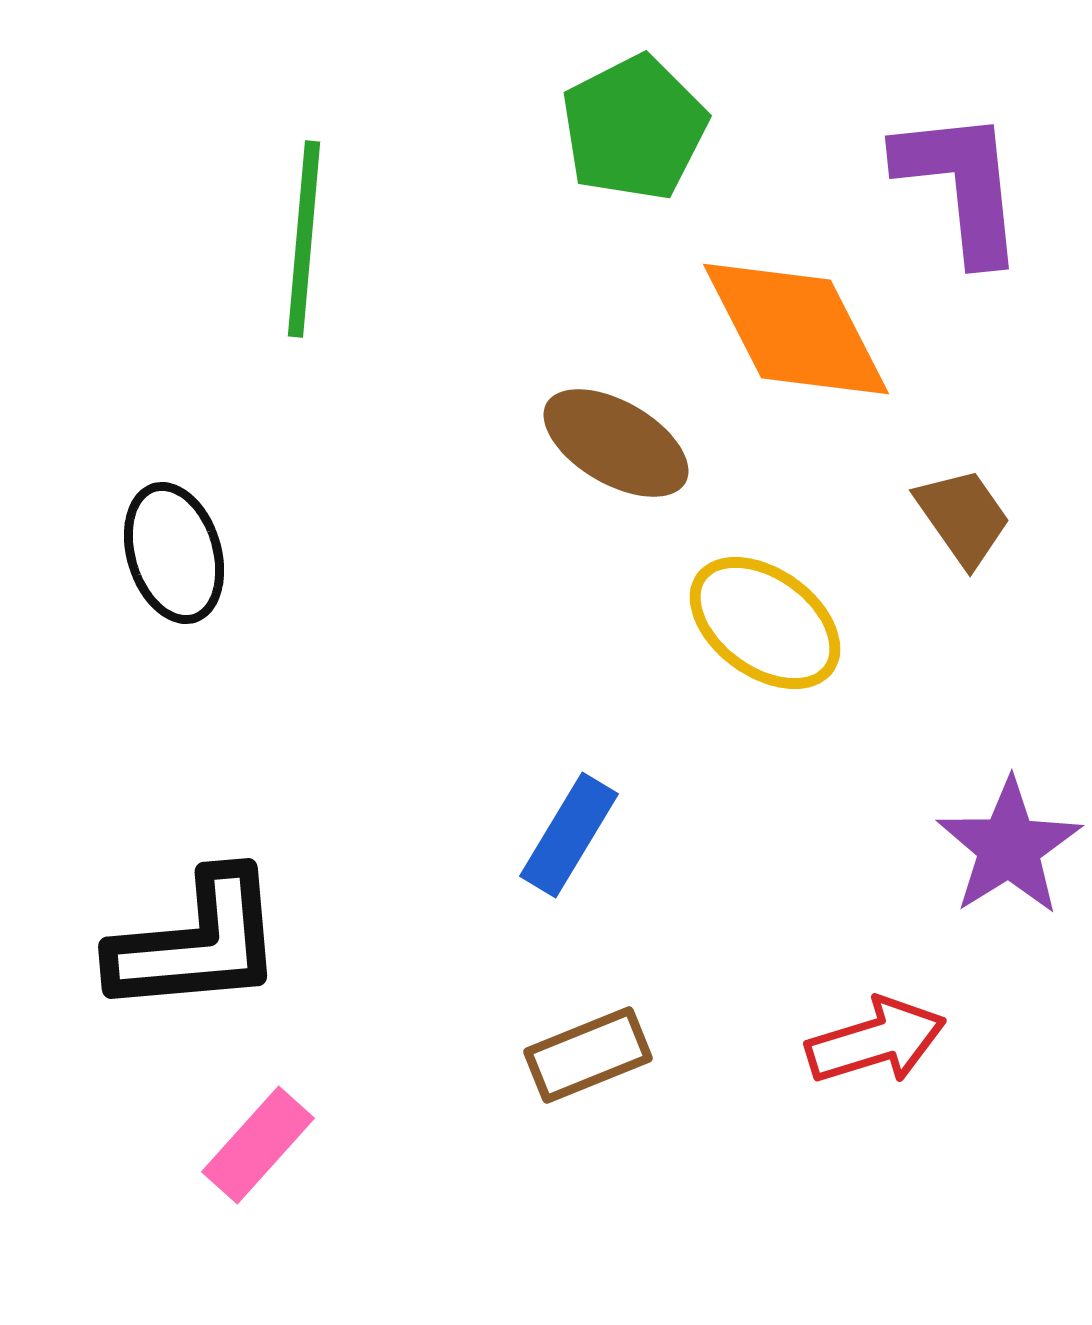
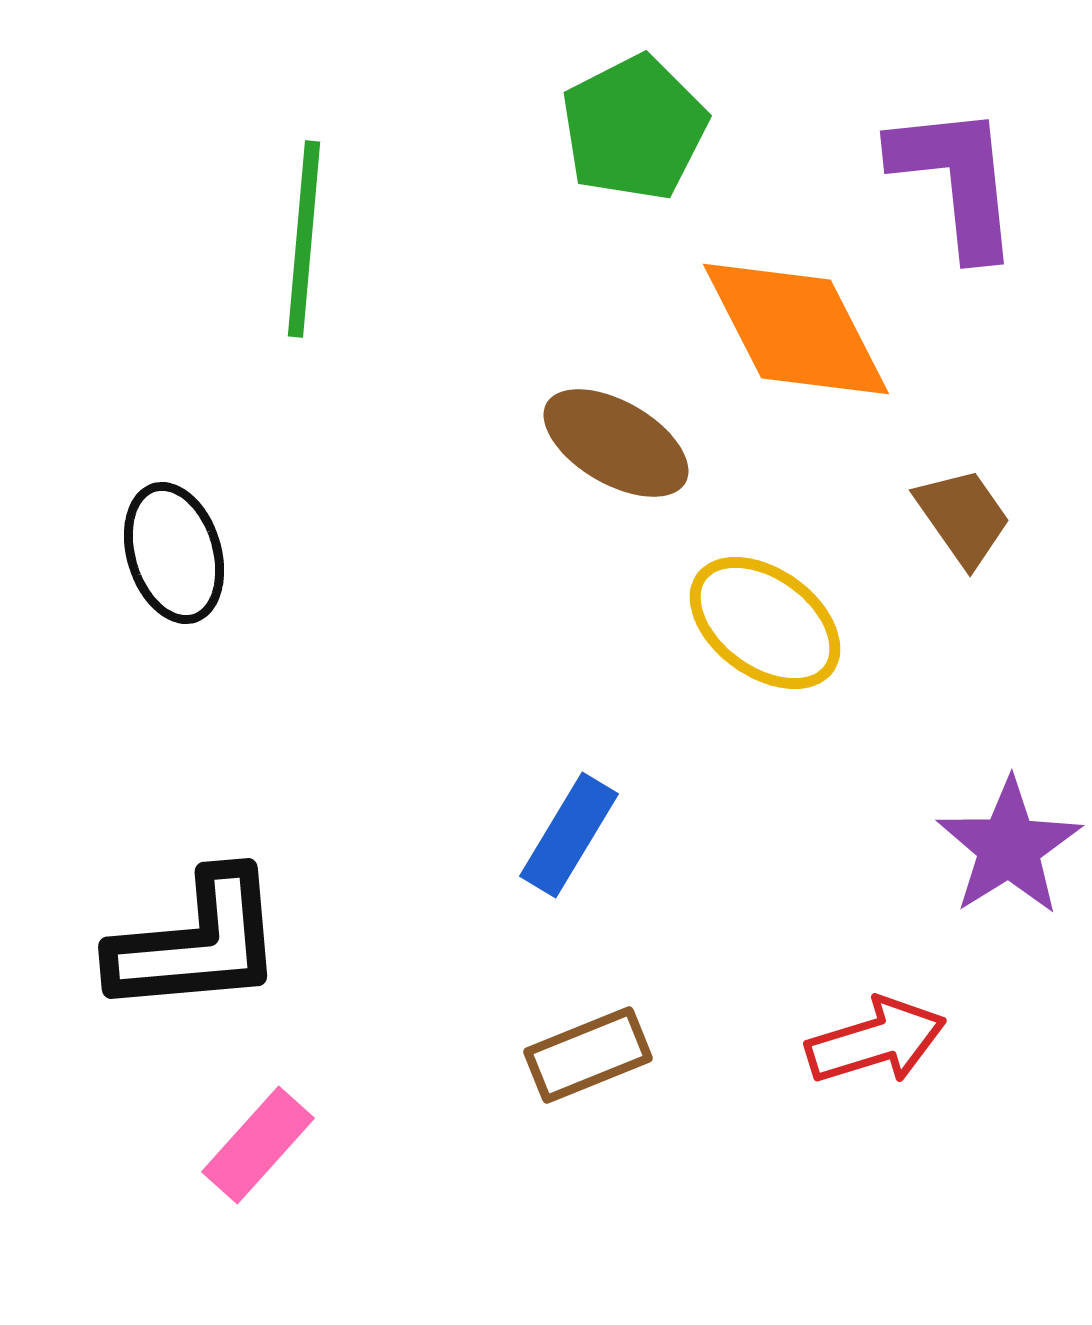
purple L-shape: moved 5 px left, 5 px up
